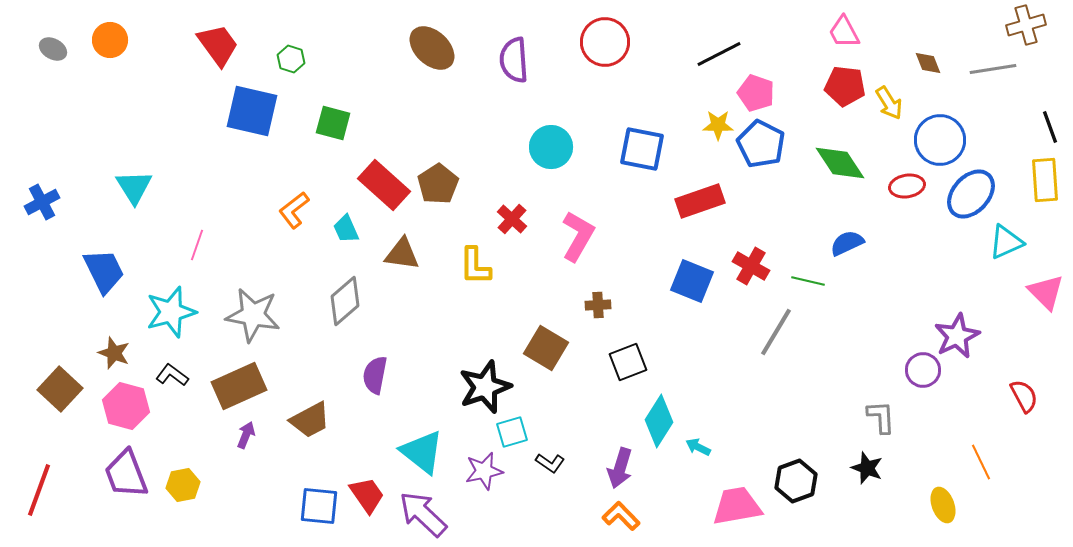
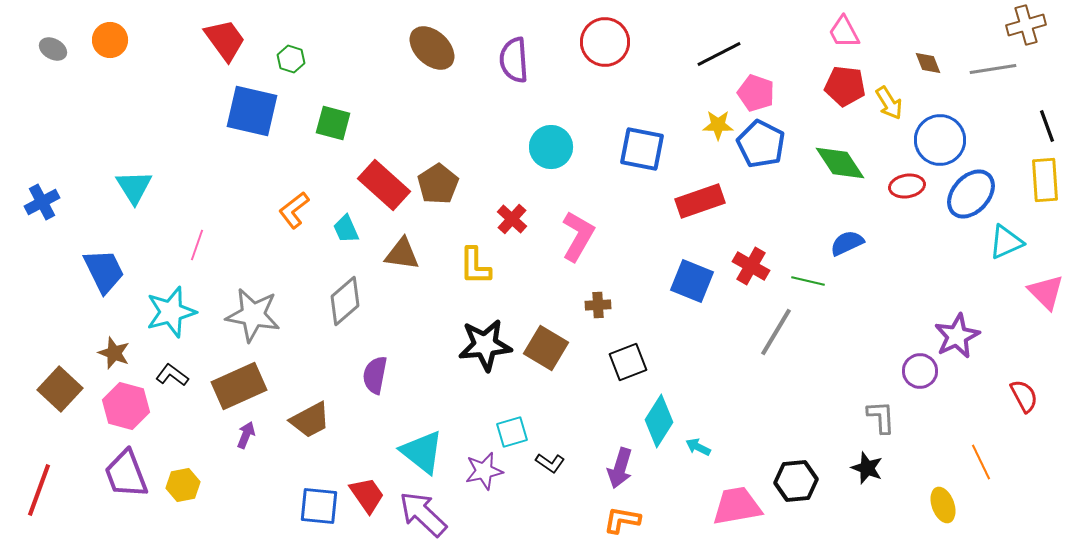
red trapezoid at (218, 45): moved 7 px right, 5 px up
black line at (1050, 127): moved 3 px left, 1 px up
purple circle at (923, 370): moved 3 px left, 1 px down
black star at (485, 387): moved 42 px up; rotated 14 degrees clockwise
black hexagon at (796, 481): rotated 15 degrees clockwise
orange L-shape at (621, 516): moved 1 px right, 4 px down; rotated 36 degrees counterclockwise
